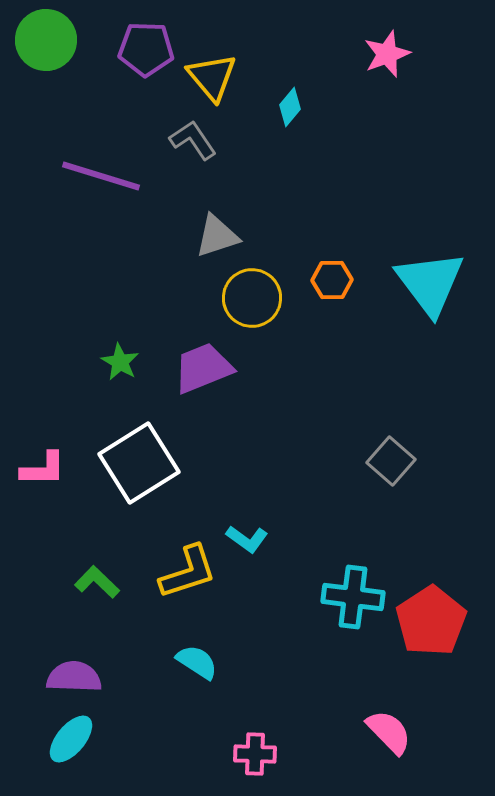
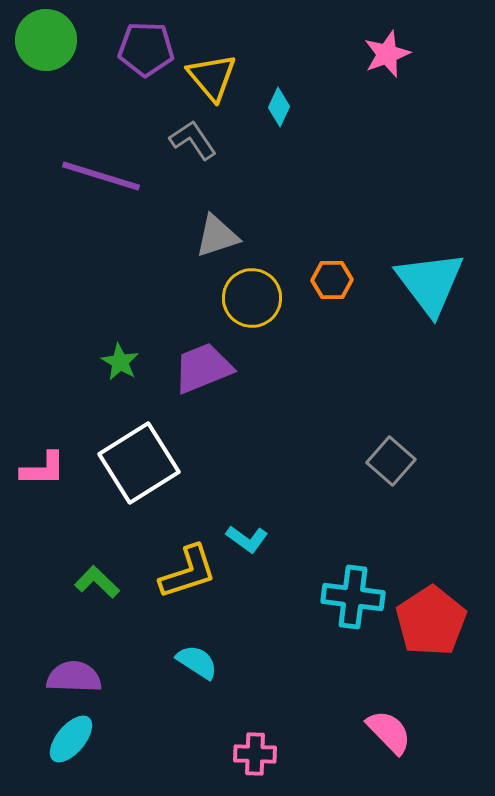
cyan diamond: moved 11 px left; rotated 15 degrees counterclockwise
